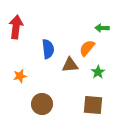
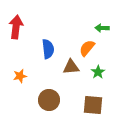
brown triangle: moved 1 px right, 2 px down
brown circle: moved 7 px right, 4 px up
